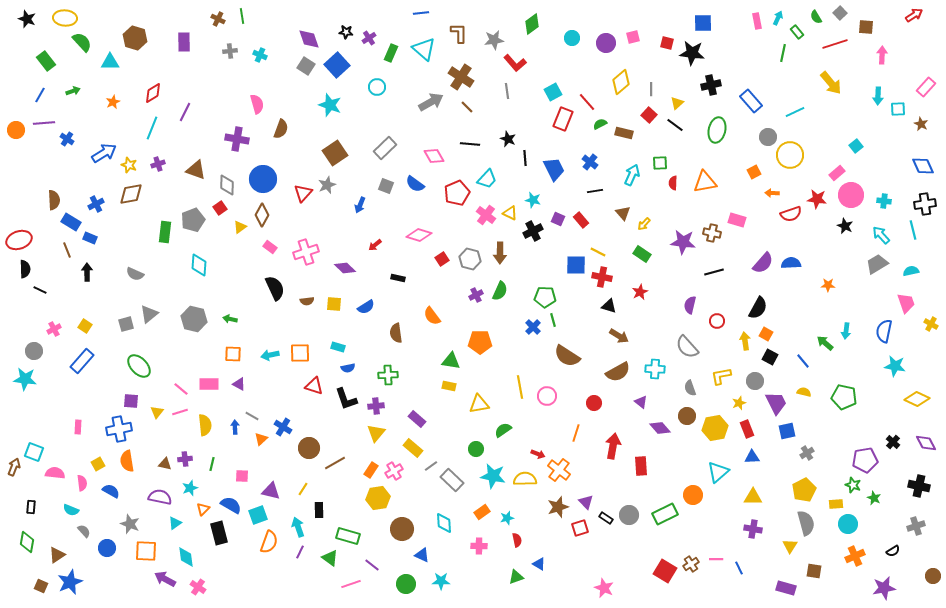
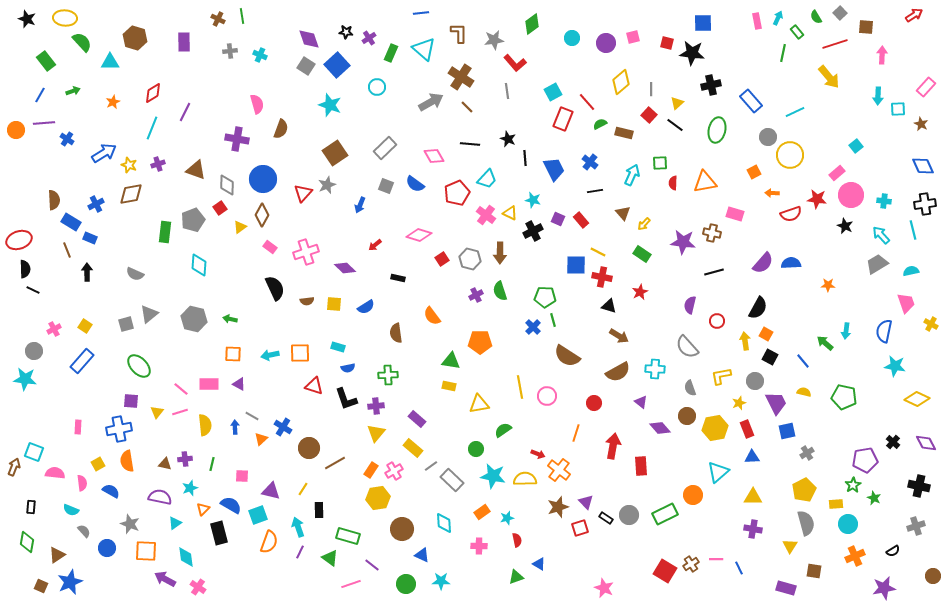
yellow arrow at (831, 83): moved 2 px left, 6 px up
pink rectangle at (737, 220): moved 2 px left, 6 px up
black line at (40, 290): moved 7 px left
green semicircle at (500, 291): rotated 138 degrees clockwise
green star at (853, 485): rotated 21 degrees clockwise
